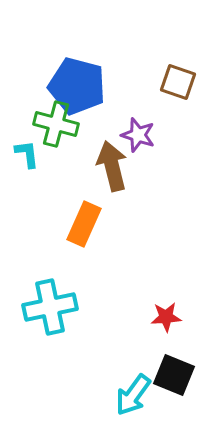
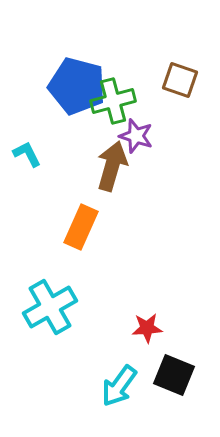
brown square: moved 2 px right, 2 px up
green cross: moved 57 px right, 23 px up; rotated 30 degrees counterclockwise
purple star: moved 2 px left, 1 px down
cyan L-shape: rotated 20 degrees counterclockwise
brown arrow: rotated 30 degrees clockwise
orange rectangle: moved 3 px left, 3 px down
cyan cross: rotated 18 degrees counterclockwise
red star: moved 19 px left, 11 px down
cyan arrow: moved 14 px left, 9 px up
